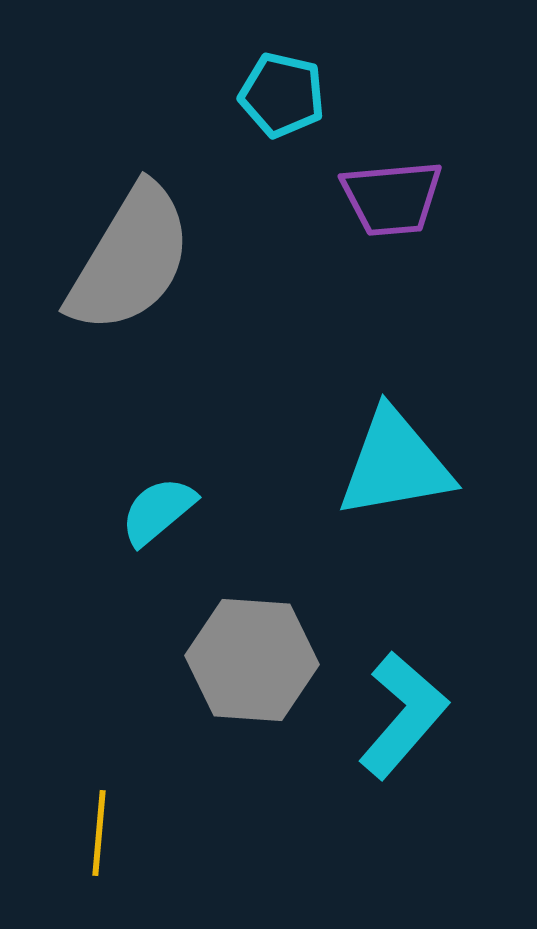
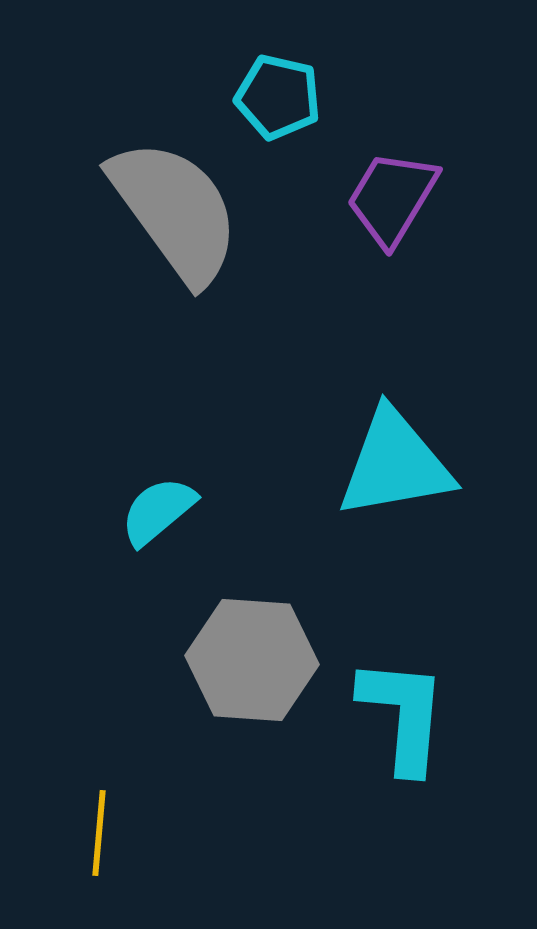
cyan pentagon: moved 4 px left, 2 px down
purple trapezoid: rotated 126 degrees clockwise
gray semicircle: moved 45 px right, 48 px up; rotated 67 degrees counterclockwise
cyan L-shape: rotated 36 degrees counterclockwise
